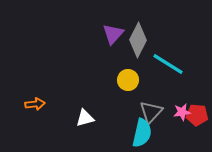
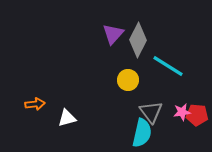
cyan line: moved 2 px down
gray triangle: rotated 20 degrees counterclockwise
white triangle: moved 18 px left
